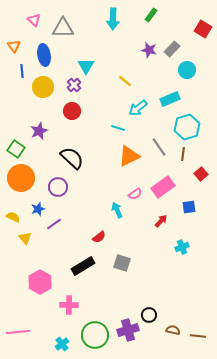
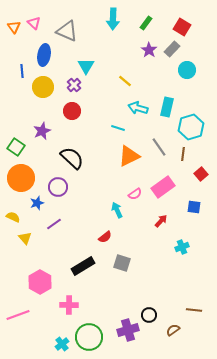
green rectangle at (151, 15): moved 5 px left, 8 px down
pink triangle at (34, 20): moved 3 px down
gray triangle at (63, 28): moved 4 px right, 3 px down; rotated 25 degrees clockwise
red square at (203, 29): moved 21 px left, 2 px up
orange triangle at (14, 46): moved 19 px up
purple star at (149, 50): rotated 21 degrees clockwise
blue ellipse at (44, 55): rotated 20 degrees clockwise
cyan rectangle at (170, 99): moved 3 px left, 8 px down; rotated 54 degrees counterclockwise
cyan arrow at (138, 108): rotated 54 degrees clockwise
cyan hexagon at (187, 127): moved 4 px right
purple star at (39, 131): moved 3 px right
green square at (16, 149): moved 2 px up
blue square at (189, 207): moved 5 px right; rotated 16 degrees clockwise
blue star at (38, 209): moved 1 px left, 6 px up
red semicircle at (99, 237): moved 6 px right
brown semicircle at (173, 330): rotated 48 degrees counterclockwise
pink line at (18, 332): moved 17 px up; rotated 15 degrees counterclockwise
green circle at (95, 335): moved 6 px left, 2 px down
brown line at (198, 336): moved 4 px left, 26 px up
